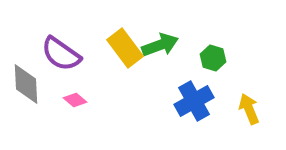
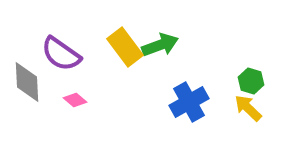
yellow rectangle: moved 1 px up
green hexagon: moved 38 px right, 23 px down
gray diamond: moved 1 px right, 2 px up
blue cross: moved 5 px left, 1 px down
yellow arrow: moved 1 px left, 1 px up; rotated 24 degrees counterclockwise
